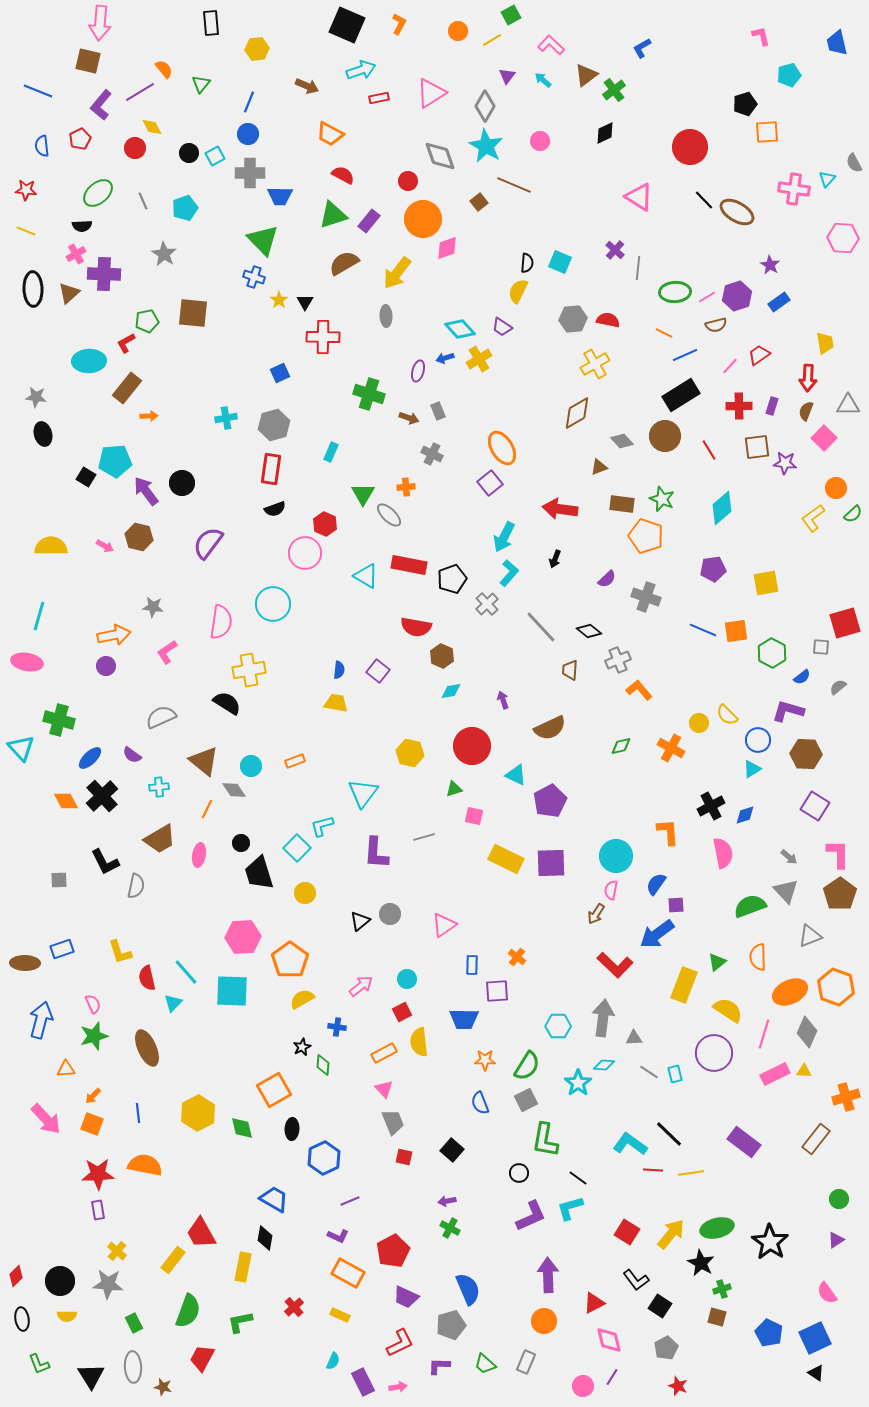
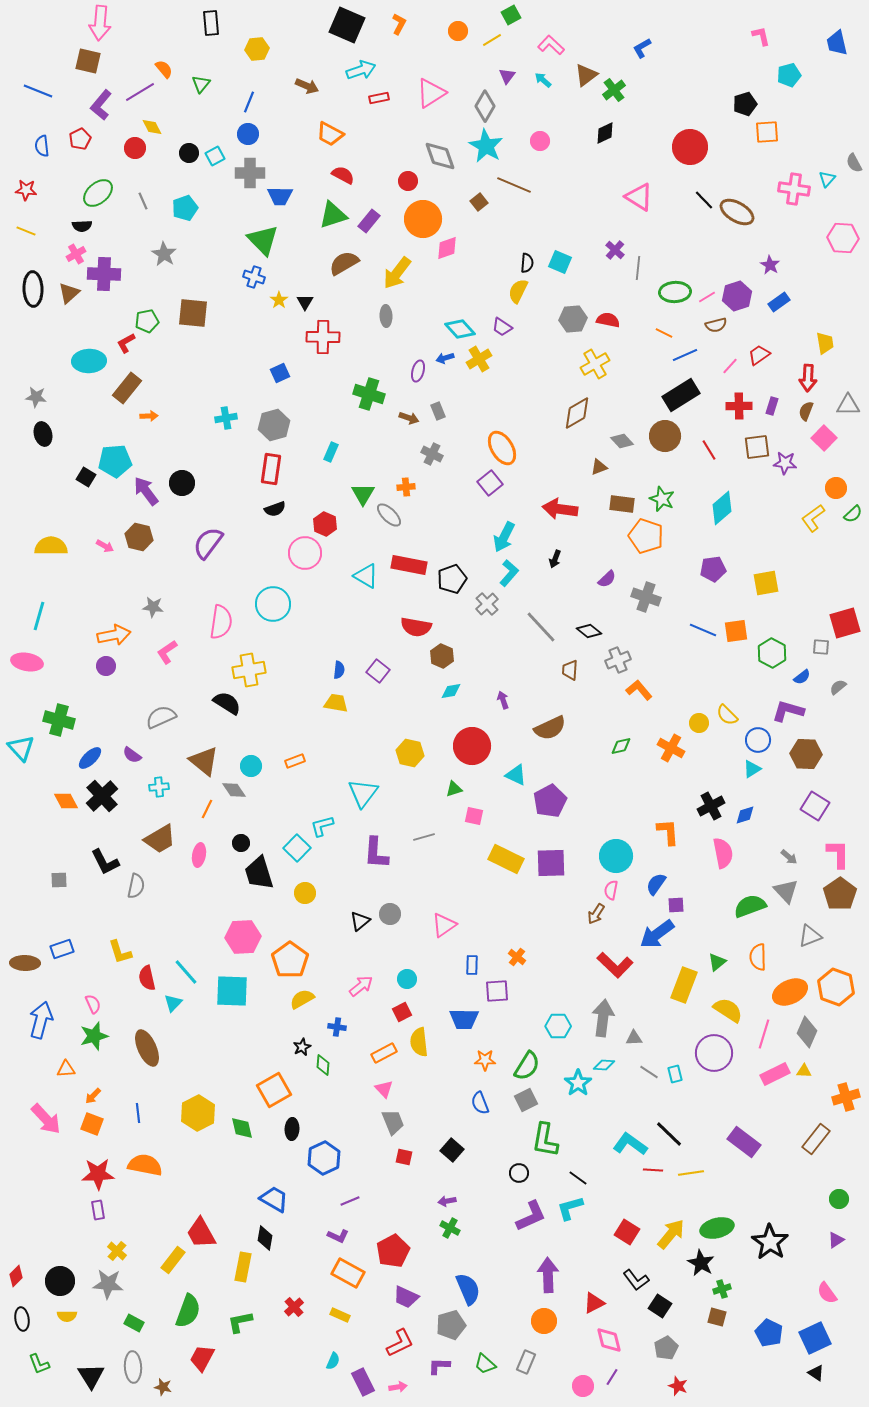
green rectangle at (134, 1323): rotated 36 degrees counterclockwise
